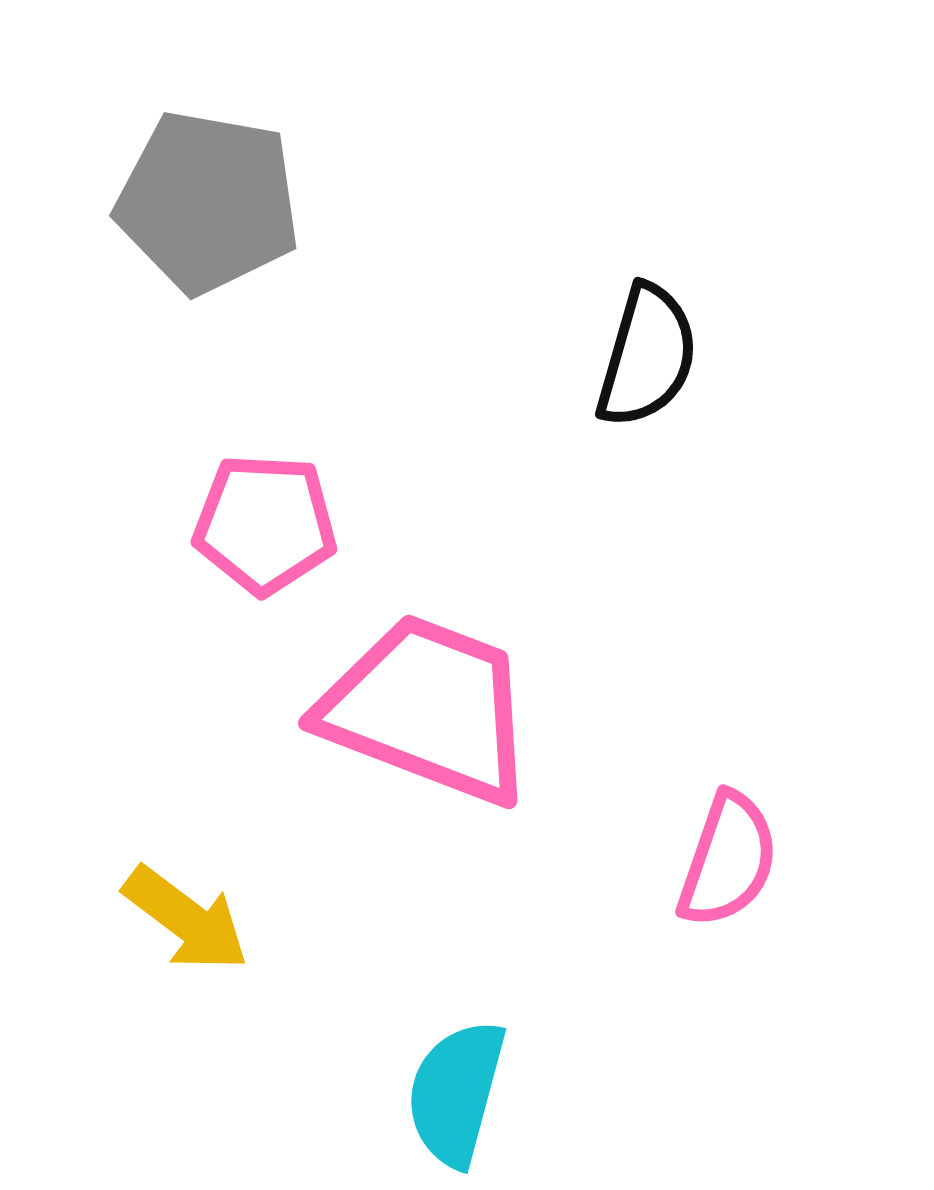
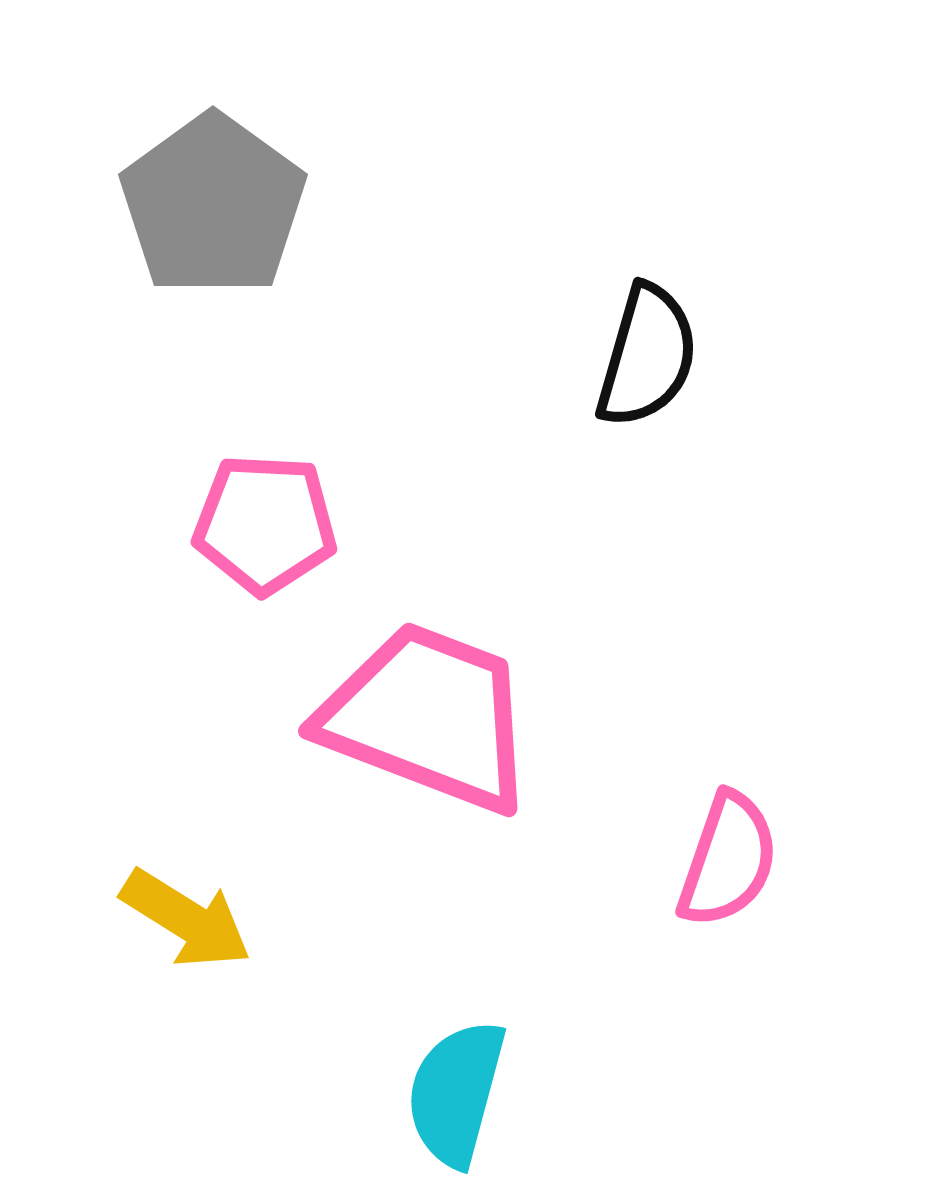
gray pentagon: moved 5 px right, 3 px down; rotated 26 degrees clockwise
pink trapezoid: moved 8 px down
yellow arrow: rotated 5 degrees counterclockwise
